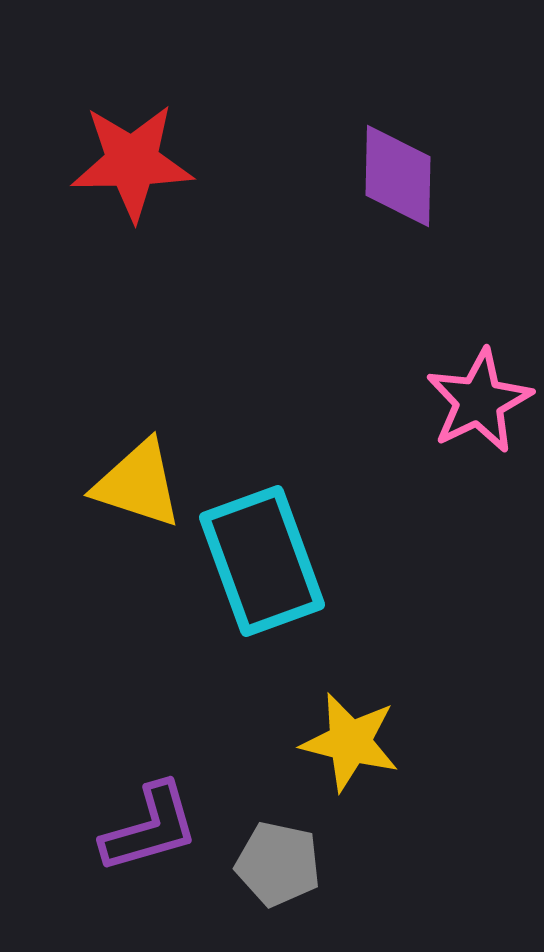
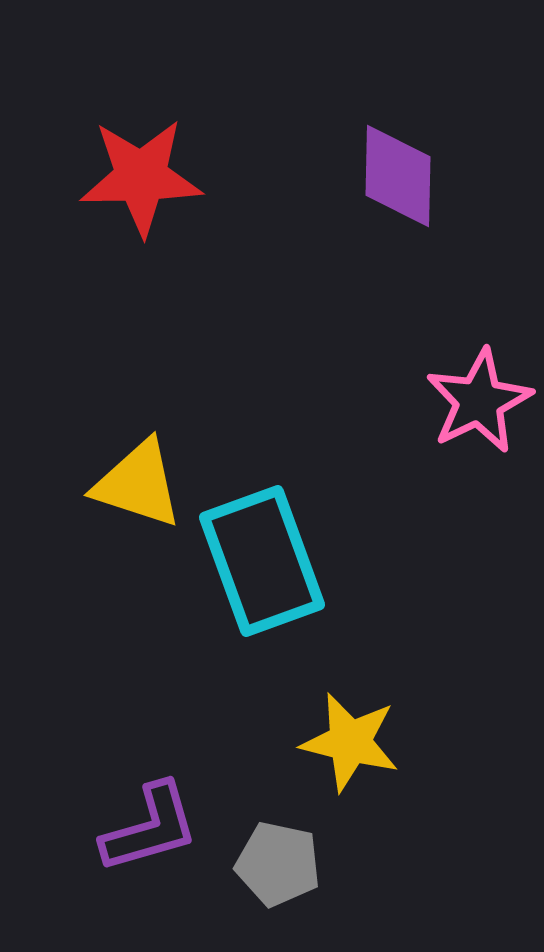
red star: moved 9 px right, 15 px down
